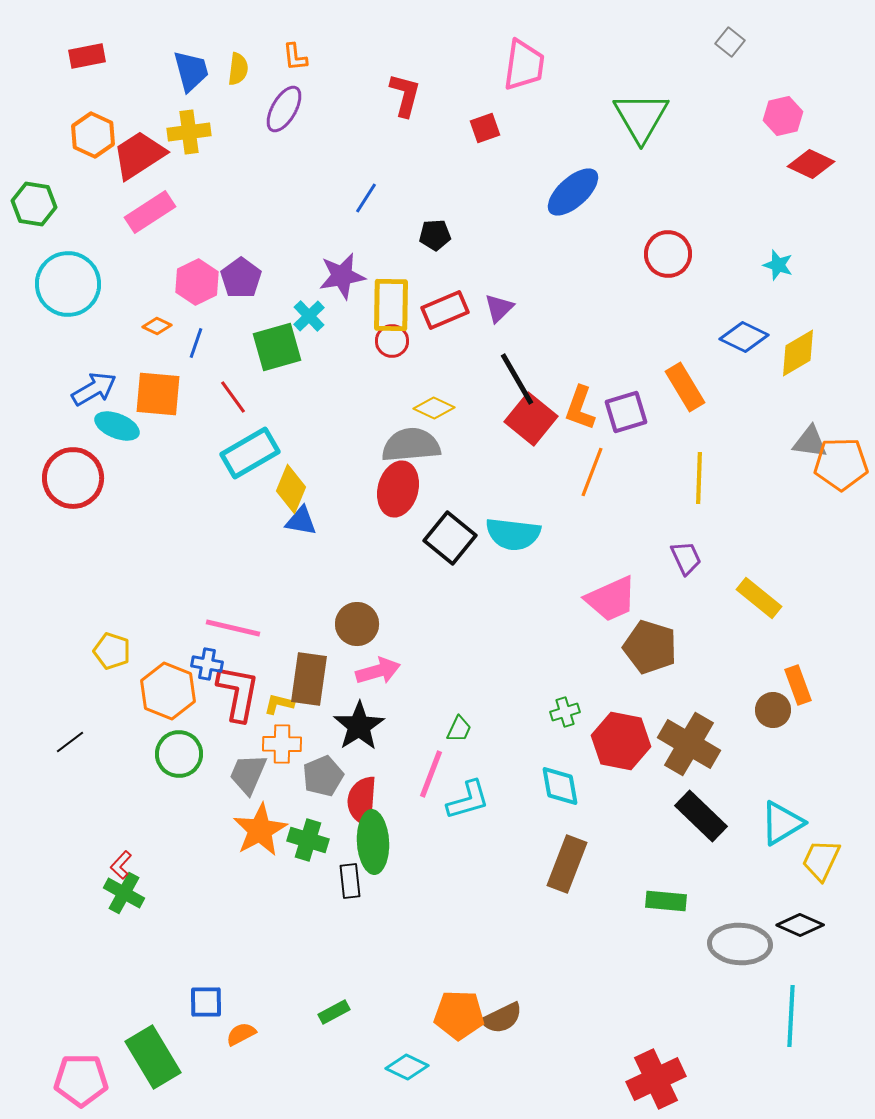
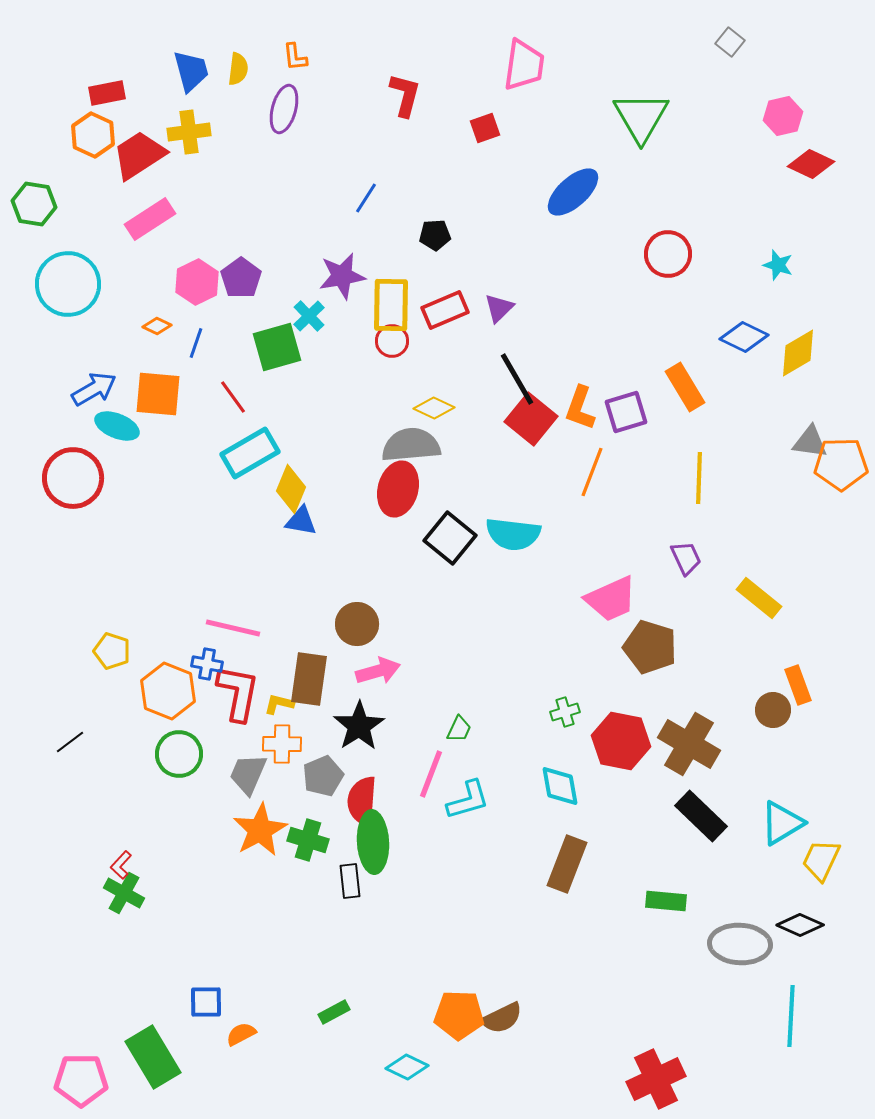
red rectangle at (87, 56): moved 20 px right, 37 px down
purple ellipse at (284, 109): rotated 15 degrees counterclockwise
pink rectangle at (150, 212): moved 7 px down
